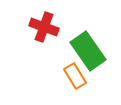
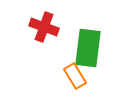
green rectangle: moved 3 px up; rotated 42 degrees clockwise
